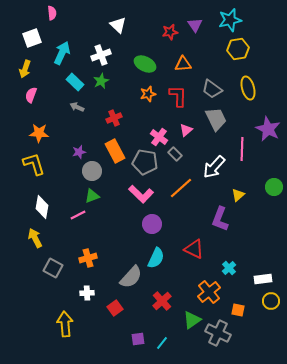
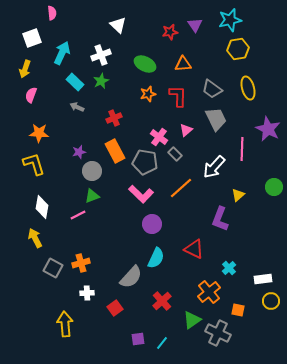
orange cross at (88, 258): moved 7 px left, 5 px down
